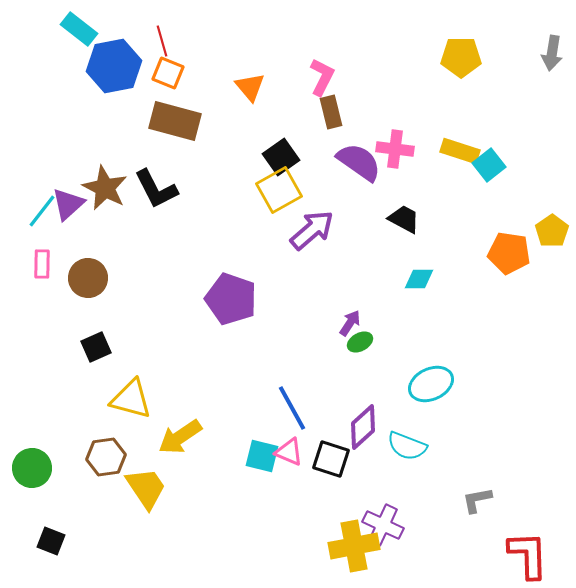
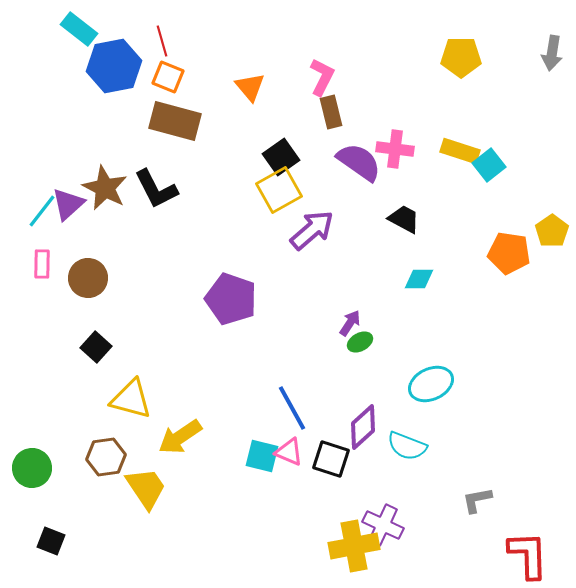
orange square at (168, 73): moved 4 px down
black square at (96, 347): rotated 24 degrees counterclockwise
